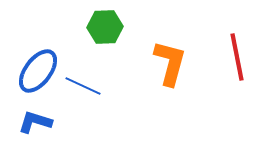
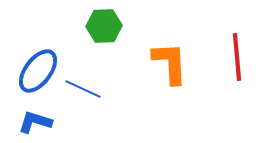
green hexagon: moved 1 px left, 1 px up
red line: rotated 6 degrees clockwise
orange L-shape: rotated 18 degrees counterclockwise
blue line: moved 3 px down
